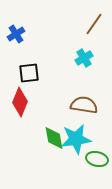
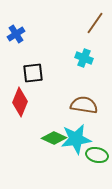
brown line: moved 1 px right, 1 px up
cyan cross: rotated 36 degrees counterclockwise
black square: moved 4 px right
green diamond: rotated 55 degrees counterclockwise
green ellipse: moved 4 px up
